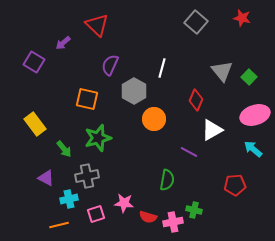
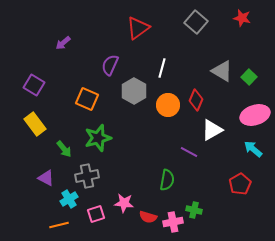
red triangle: moved 41 px right, 3 px down; rotated 40 degrees clockwise
purple square: moved 23 px down
gray triangle: rotated 20 degrees counterclockwise
orange square: rotated 10 degrees clockwise
orange circle: moved 14 px right, 14 px up
red pentagon: moved 5 px right, 1 px up; rotated 25 degrees counterclockwise
cyan cross: rotated 18 degrees counterclockwise
